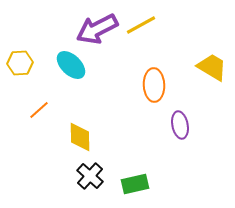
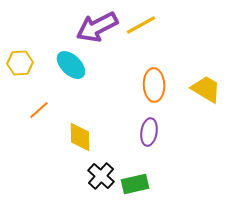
purple arrow: moved 2 px up
yellow trapezoid: moved 6 px left, 22 px down
purple ellipse: moved 31 px left, 7 px down; rotated 20 degrees clockwise
black cross: moved 11 px right
